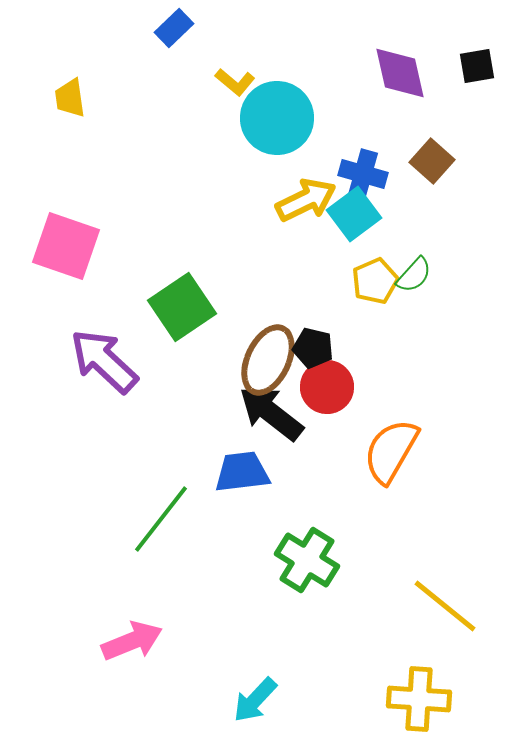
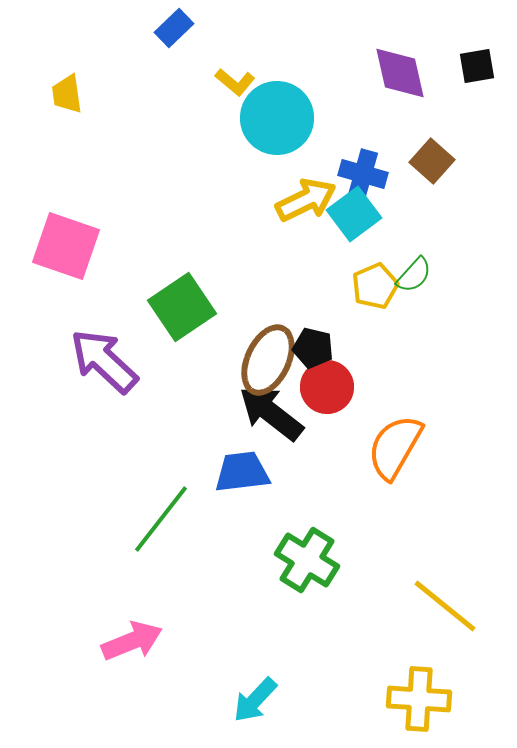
yellow trapezoid: moved 3 px left, 4 px up
yellow pentagon: moved 5 px down
orange semicircle: moved 4 px right, 4 px up
